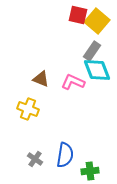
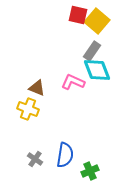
brown triangle: moved 4 px left, 9 px down
green cross: rotated 18 degrees counterclockwise
